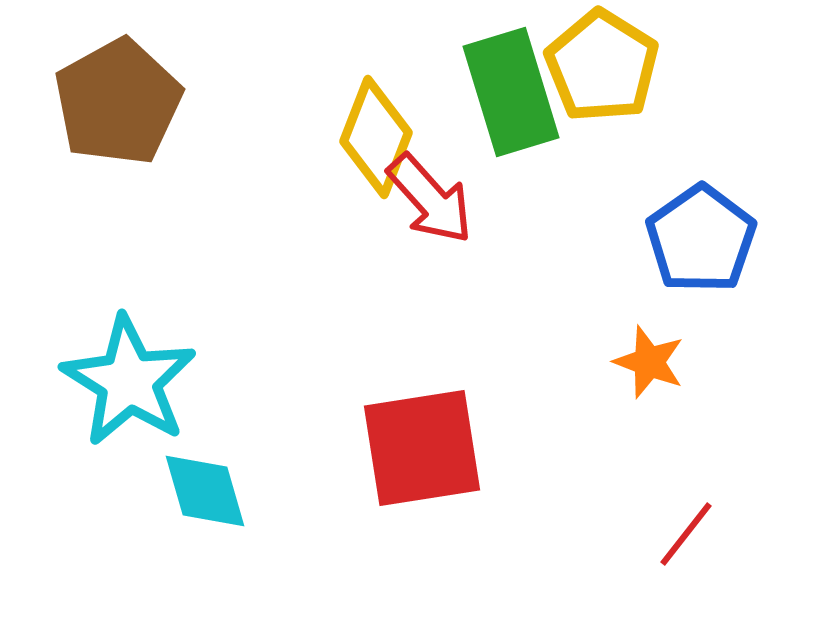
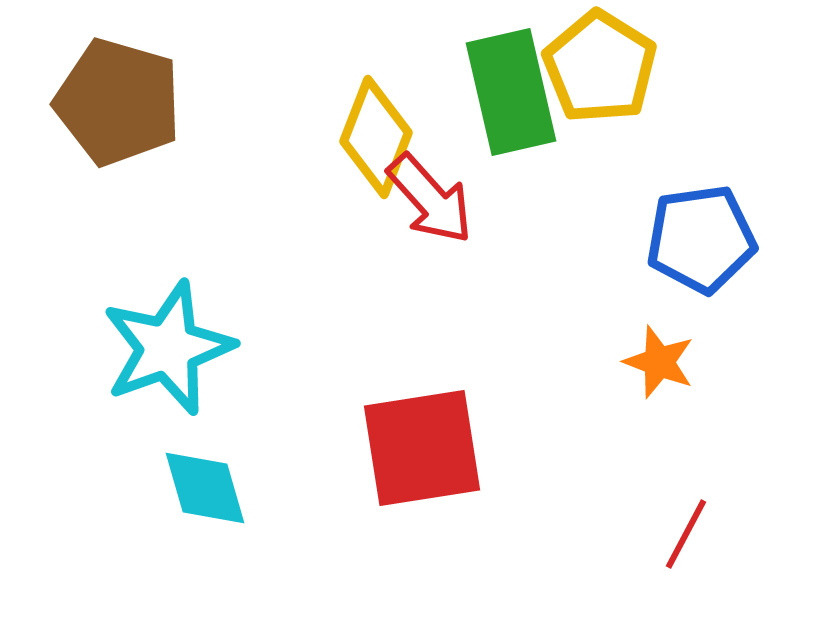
yellow pentagon: moved 2 px left, 1 px down
green rectangle: rotated 4 degrees clockwise
brown pentagon: rotated 27 degrees counterclockwise
blue pentagon: rotated 27 degrees clockwise
orange star: moved 10 px right
cyan star: moved 39 px right, 33 px up; rotated 20 degrees clockwise
cyan diamond: moved 3 px up
red line: rotated 10 degrees counterclockwise
